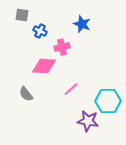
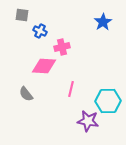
blue star: moved 21 px right, 2 px up; rotated 18 degrees clockwise
pink line: rotated 35 degrees counterclockwise
